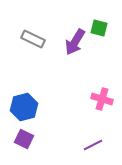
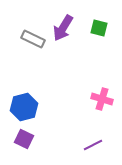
purple arrow: moved 12 px left, 14 px up
